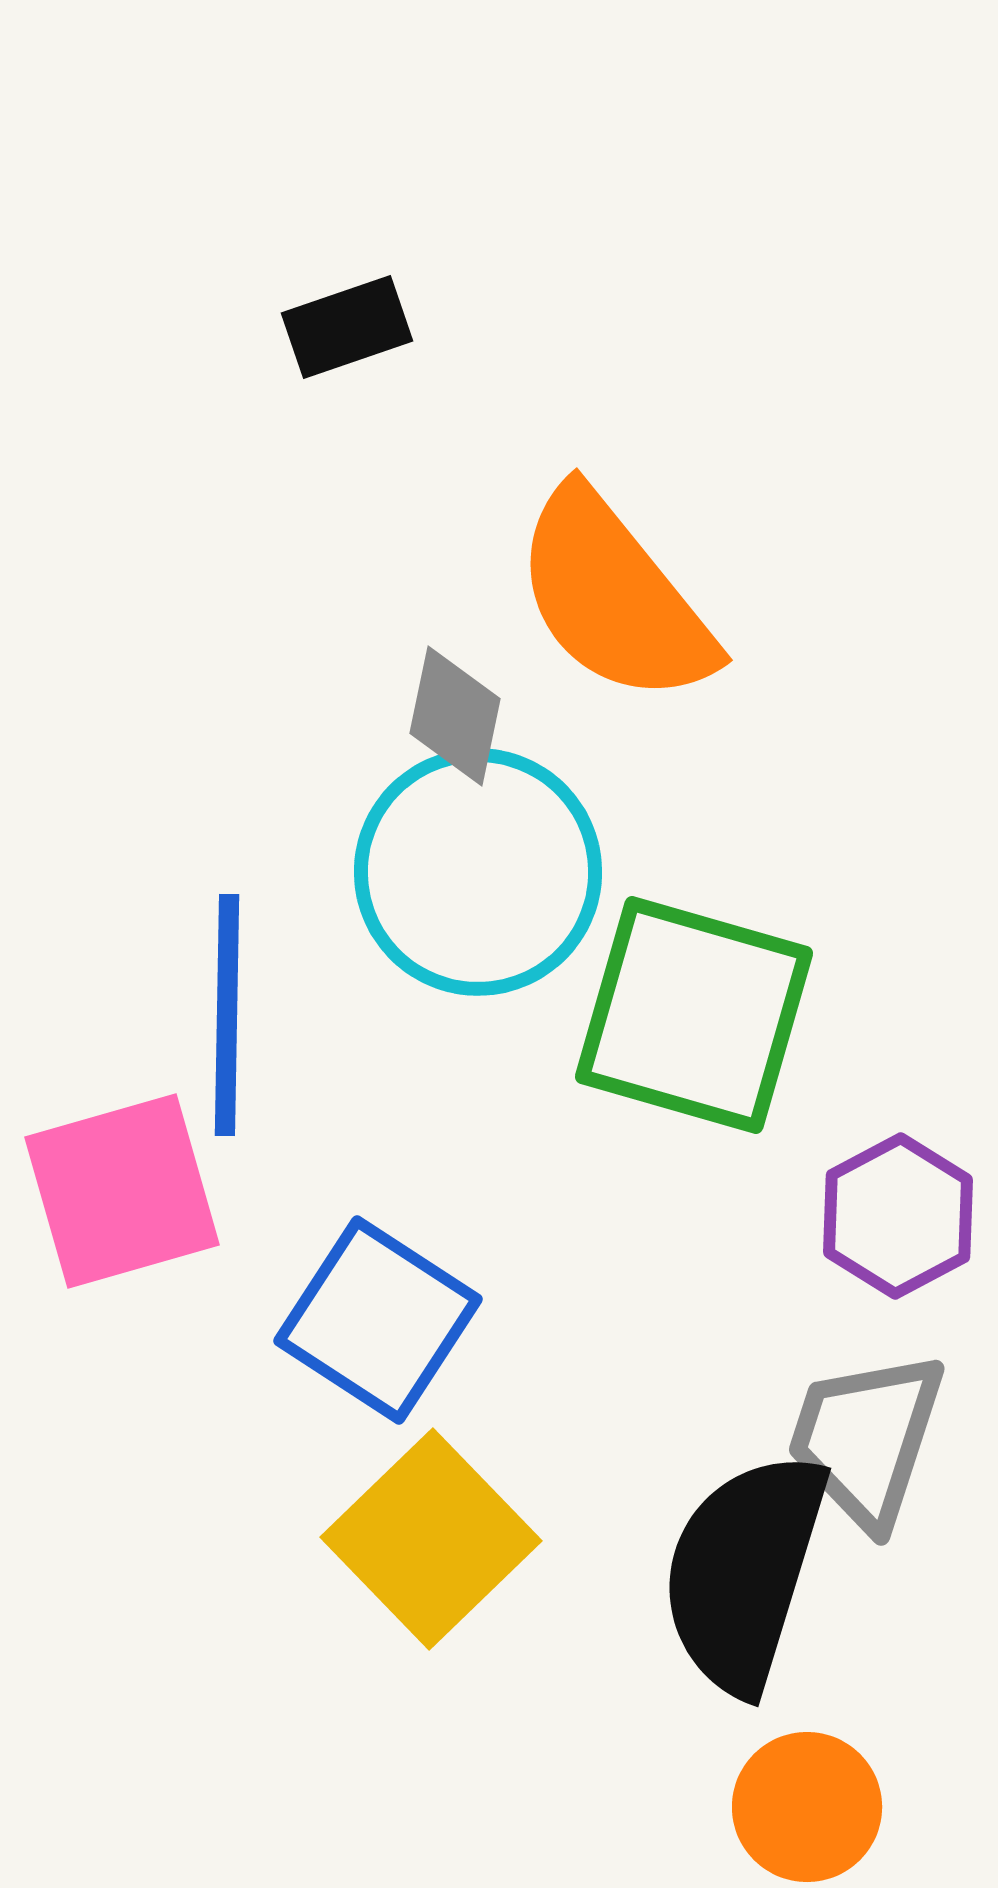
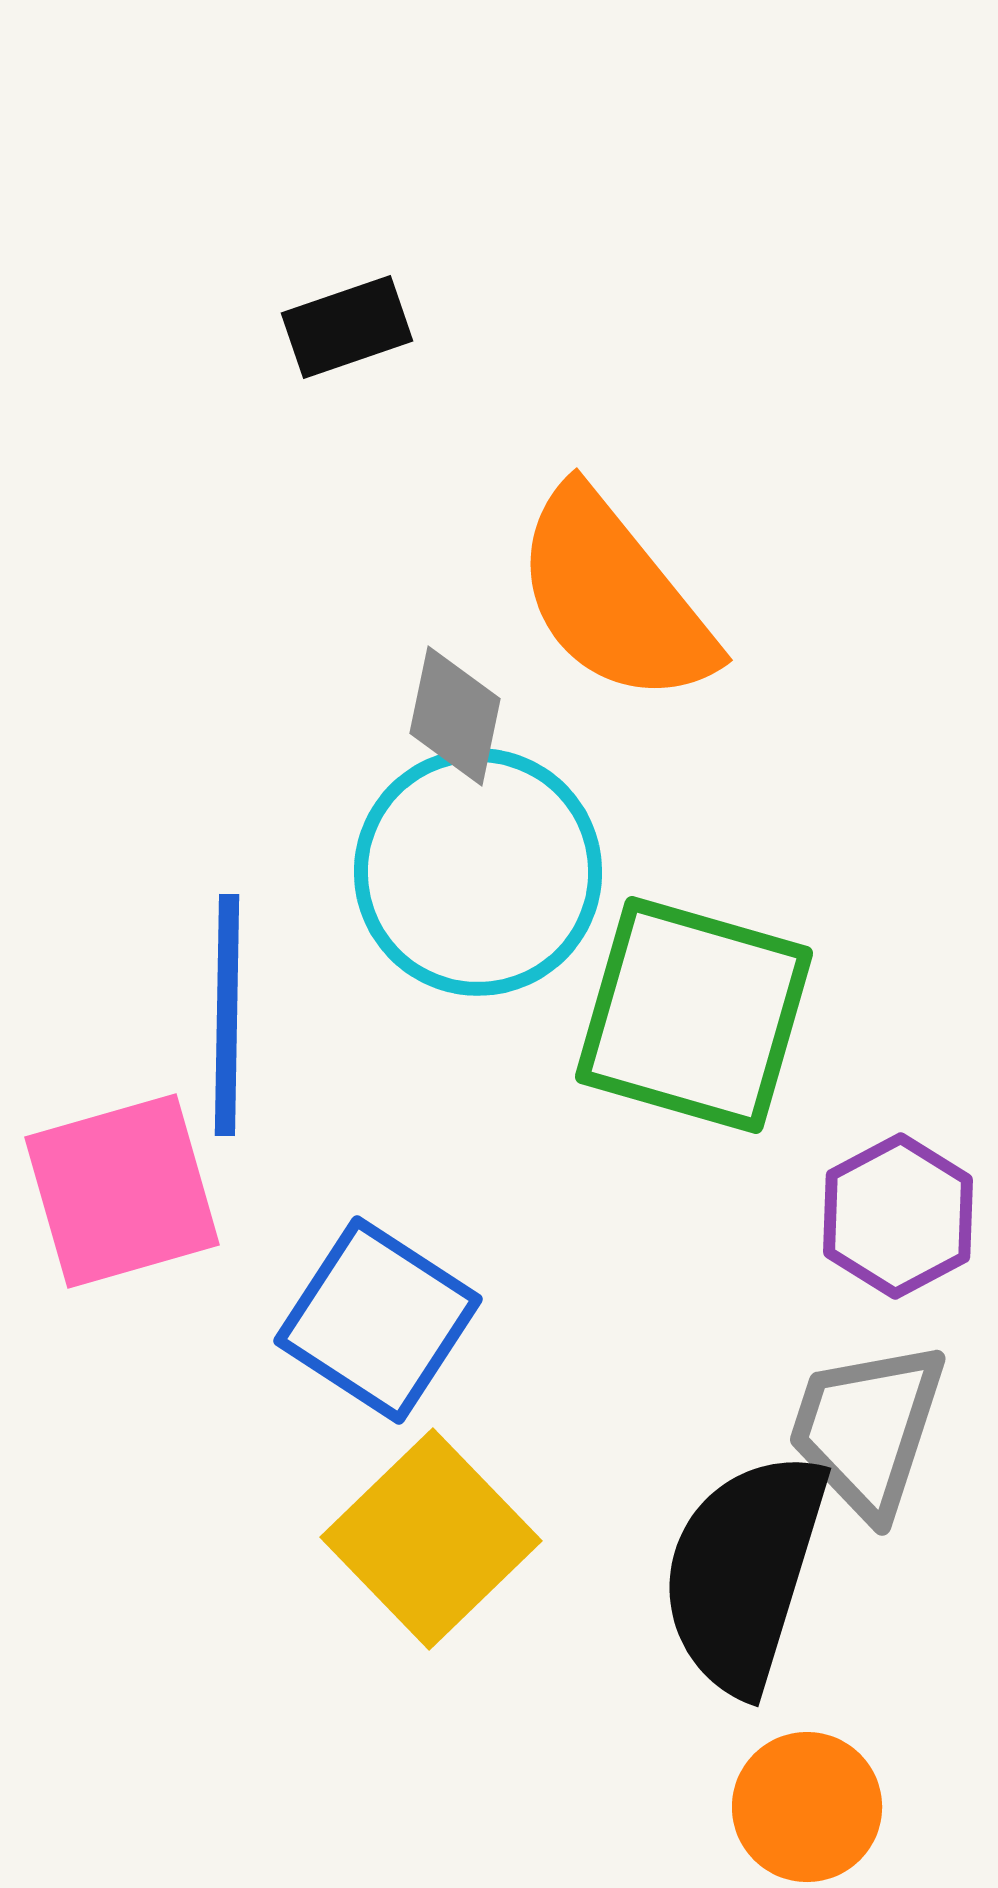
gray trapezoid: moved 1 px right, 10 px up
